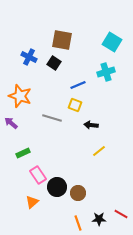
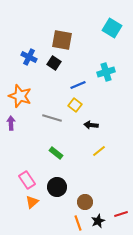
cyan square: moved 14 px up
yellow square: rotated 16 degrees clockwise
purple arrow: rotated 48 degrees clockwise
green rectangle: moved 33 px right; rotated 64 degrees clockwise
pink rectangle: moved 11 px left, 5 px down
brown circle: moved 7 px right, 9 px down
red line: rotated 48 degrees counterclockwise
black star: moved 1 px left, 2 px down; rotated 24 degrees counterclockwise
